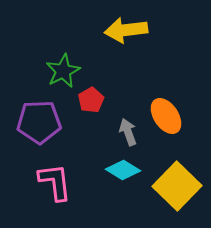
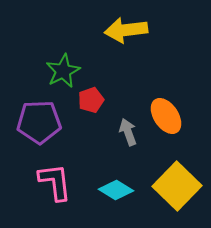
red pentagon: rotated 10 degrees clockwise
cyan diamond: moved 7 px left, 20 px down
